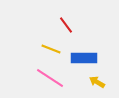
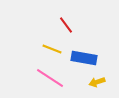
yellow line: moved 1 px right
blue rectangle: rotated 10 degrees clockwise
yellow arrow: rotated 49 degrees counterclockwise
